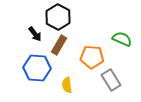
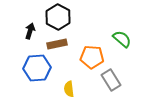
black arrow: moved 5 px left, 3 px up; rotated 126 degrees counterclockwise
green semicircle: rotated 18 degrees clockwise
brown rectangle: moved 2 px left, 1 px up; rotated 48 degrees clockwise
blue hexagon: rotated 8 degrees counterclockwise
yellow semicircle: moved 2 px right, 4 px down
